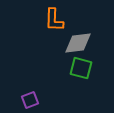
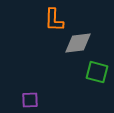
green square: moved 16 px right, 4 px down
purple square: rotated 18 degrees clockwise
